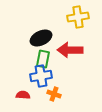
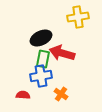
red arrow: moved 8 px left, 3 px down; rotated 15 degrees clockwise
orange cross: moved 7 px right; rotated 16 degrees clockwise
